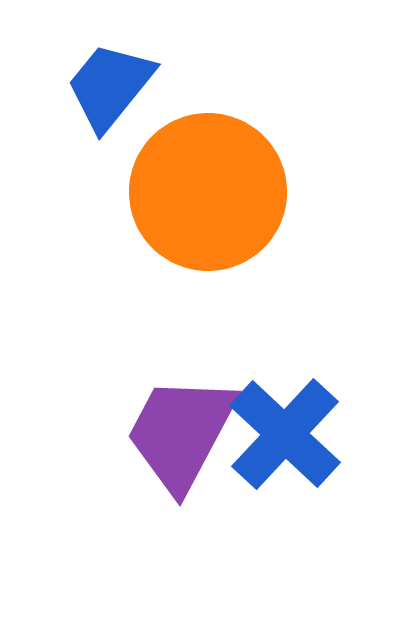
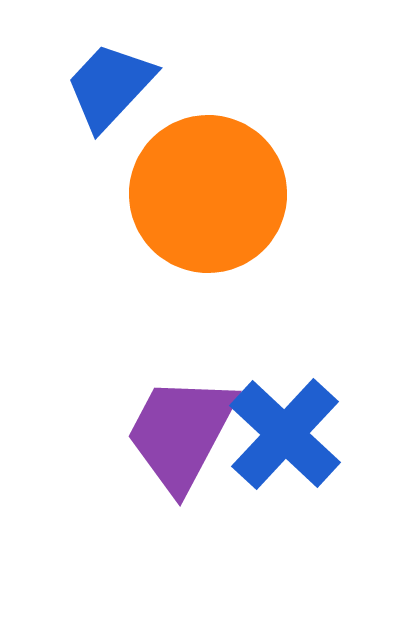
blue trapezoid: rotated 4 degrees clockwise
orange circle: moved 2 px down
